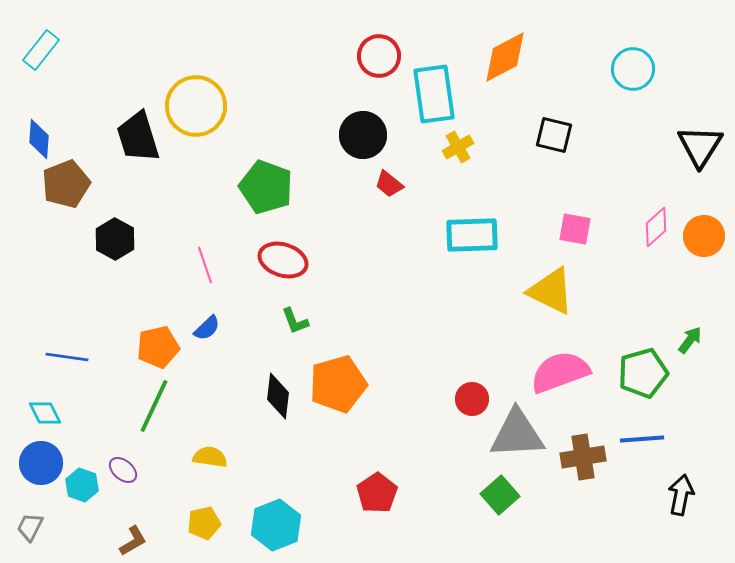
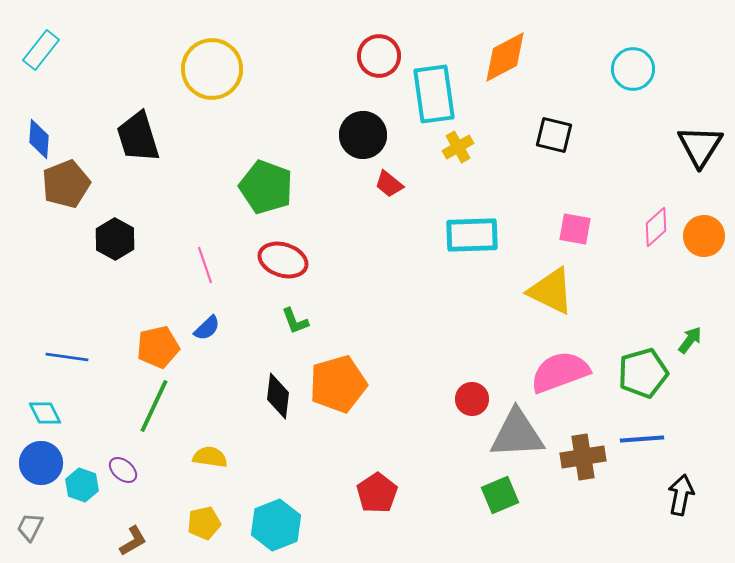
yellow circle at (196, 106): moved 16 px right, 37 px up
green square at (500, 495): rotated 18 degrees clockwise
